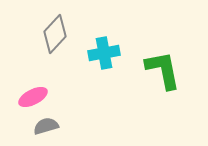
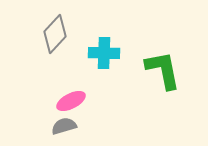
cyan cross: rotated 12 degrees clockwise
pink ellipse: moved 38 px right, 4 px down
gray semicircle: moved 18 px right
